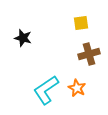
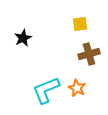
yellow square: moved 1 px left, 1 px down
black star: rotated 30 degrees clockwise
cyan L-shape: rotated 12 degrees clockwise
